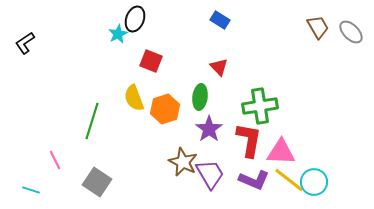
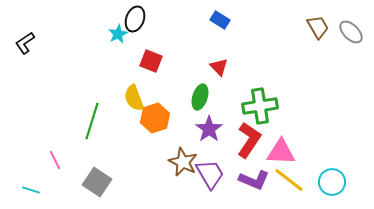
green ellipse: rotated 10 degrees clockwise
orange hexagon: moved 10 px left, 9 px down
red L-shape: rotated 24 degrees clockwise
cyan circle: moved 18 px right
